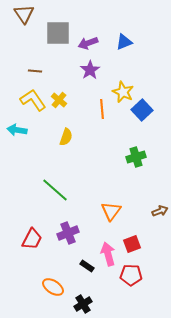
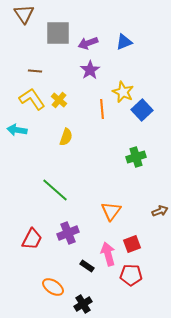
yellow L-shape: moved 1 px left, 1 px up
